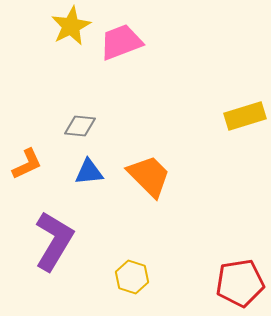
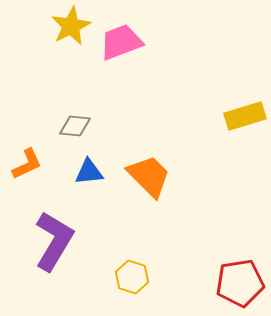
gray diamond: moved 5 px left
